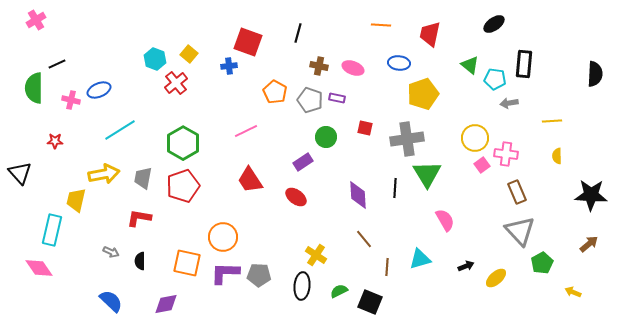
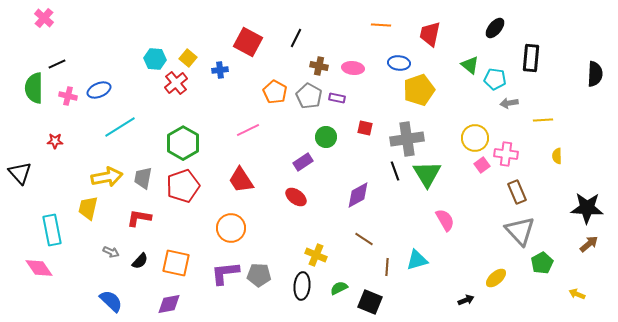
pink cross at (36, 20): moved 8 px right, 2 px up; rotated 18 degrees counterclockwise
black ellipse at (494, 24): moved 1 px right, 4 px down; rotated 15 degrees counterclockwise
black line at (298, 33): moved 2 px left, 5 px down; rotated 12 degrees clockwise
red square at (248, 42): rotated 8 degrees clockwise
yellow square at (189, 54): moved 1 px left, 4 px down
cyan hexagon at (155, 59): rotated 15 degrees counterclockwise
black rectangle at (524, 64): moved 7 px right, 6 px up
blue cross at (229, 66): moved 9 px left, 4 px down
pink ellipse at (353, 68): rotated 15 degrees counterclockwise
yellow pentagon at (423, 94): moved 4 px left, 4 px up
pink cross at (71, 100): moved 3 px left, 4 px up
gray pentagon at (310, 100): moved 1 px left, 4 px up; rotated 10 degrees clockwise
yellow line at (552, 121): moved 9 px left, 1 px up
cyan line at (120, 130): moved 3 px up
pink line at (246, 131): moved 2 px right, 1 px up
yellow arrow at (104, 174): moved 3 px right, 3 px down
red trapezoid at (250, 180): moved 9 px left
black line at (395, 188): moved 17 px up; rotated 24 degrees counterclockwise
purple diamond at (358, 195): rotated 64 degrees clockwise
black star at (591, 195): moved 4 px left, 13 px down
yellow trapezoid at (76, 200): moved 12 px right, 8 px down
cyan rectangle at (52, 230): rotated 24 degrees counterclockwise
orange circle at (223, 237): moved 8 px right, 9 px up
brown line at (364, 239): rotated 18 degrees counterclockwise
yellow cross at (316, 255): rotated 10 degrees counterclockwise
cyan triangle at (420, 259): moved 3 px left, 1 px down
black semicircle at (140, 261): rotated 138 degrees counterclockwise
orange square at (187, 263): moved 11 px left
black arrow at (466, 266): moved 34 px down
purple L-shape at (225, 273): rotated 8 degrees counterclockwise
green semicircle at (339, 291): moved 3 px up
yellow arrow at (573, 292): moved 4 px right, 2 px down
purple diamond at (166, 304): moved 3 px right
